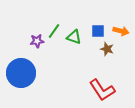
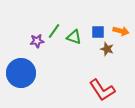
blue square: moved 1 px down
